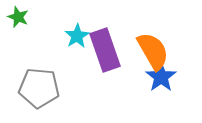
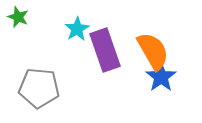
cyan star: moved 7 px up
